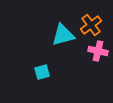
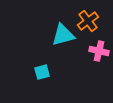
orange cross: moved 3 px left, 4 px up
pink cross: moved 1 px right
